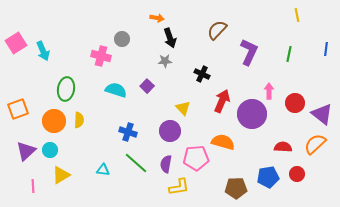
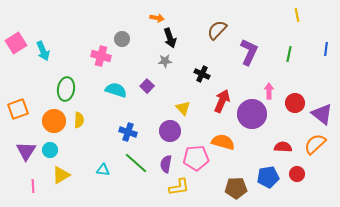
purple triangle at (26, 151): rotated 15 degrees counterclockwise
